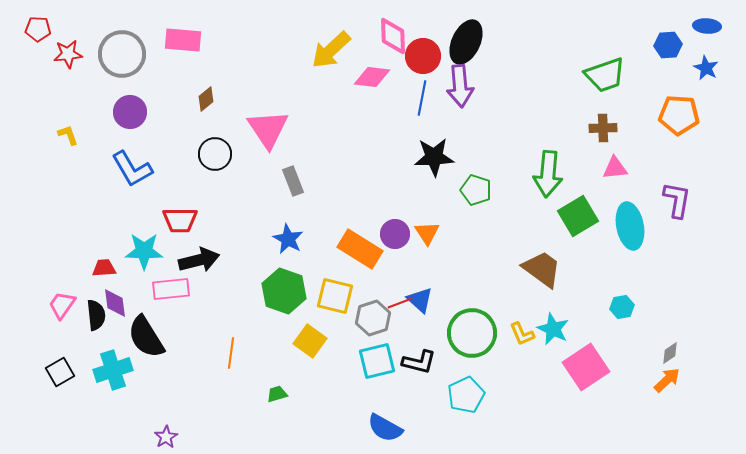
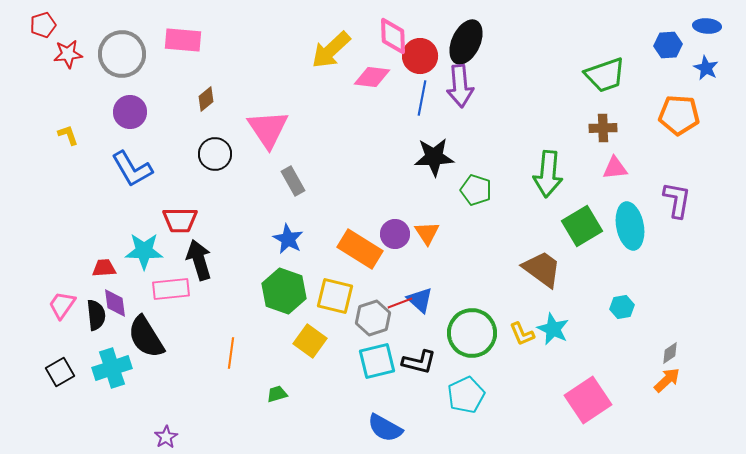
red pentagon at (38, 29): moved 5 px right, 4 px up; rotated 20 degrees counterclockwise
red circle at (423, 56): moved 3 px left
gray rectangle at (293, 181): rotated 8 degrees counterclockwise
green square at (578, 216): moved 4 px right, 10 px down
black arrow at (199, 260): rotated 93 degrees counterclockwise
pink square at (586, 367): moved 2 px right, 33 px down
cyan cross at (113, 370): moved 1 px left, 2 px up
